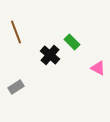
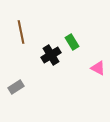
brown line: moved 5 px right; rotated 10 degrees clockwise
green rectangle: rotated 14 degrees clockwise
black cross: moved 1 px right; rotated 18 degrees clockwise
